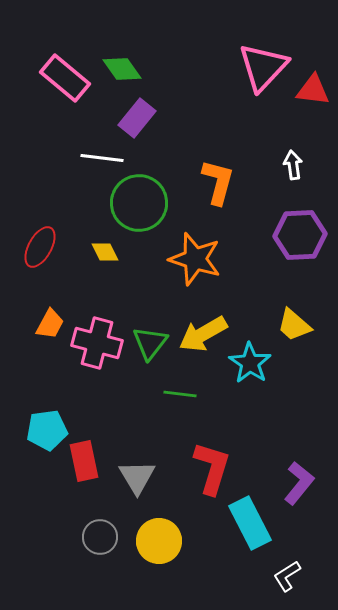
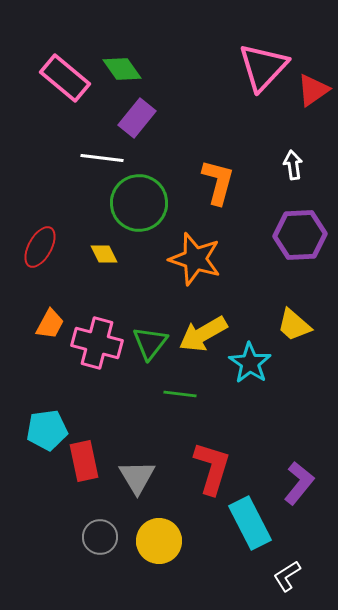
red triangle: rotated 42 degrees counterclockwise
yellow diamond: moved 1 px left, 2 px down
